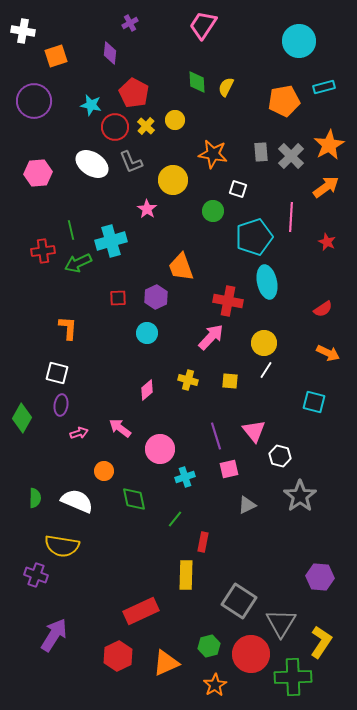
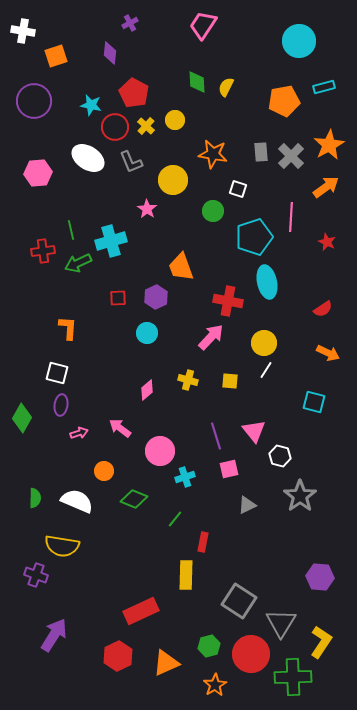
white ellipse at (92, 164): moved 4 px left, 6 px up
pink circle at (160, 449): moved 2 px down
green diamond at (134, 499): rotated 56 degrees counterclockwise
